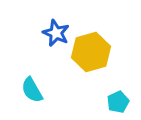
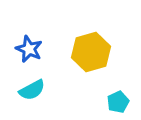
blue star: moved 27 px left, 16 px down
cyan semicircle: rotated 88 degrees counterclockwise
